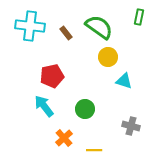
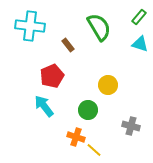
green rectangle: rotated 28 degrees clockwise
green semicircle: rotated 24 degrees clockwise
brown rectangle: moved 2 px right, 12 px down
yellow circle: moved 28 px down
red pentagon: rotated 10 degrees counterclockwise
cyan triangle: moved 16 px right, 37 px up
green circle: moved 3 px right, 1 px down
orange cross: moved 12 px right, 1 px up; rotated 30 degrees counterclockwise
yellow line: rotated 42 degrees clockwise
